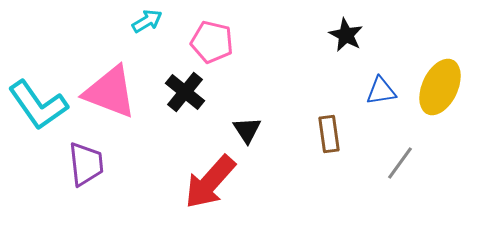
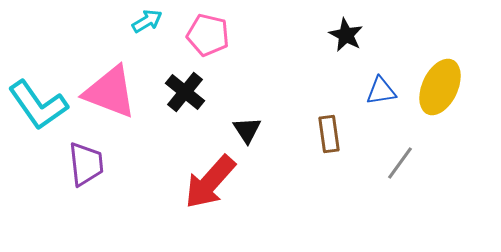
pink pentagon: moved 4 px left, 7 px up
